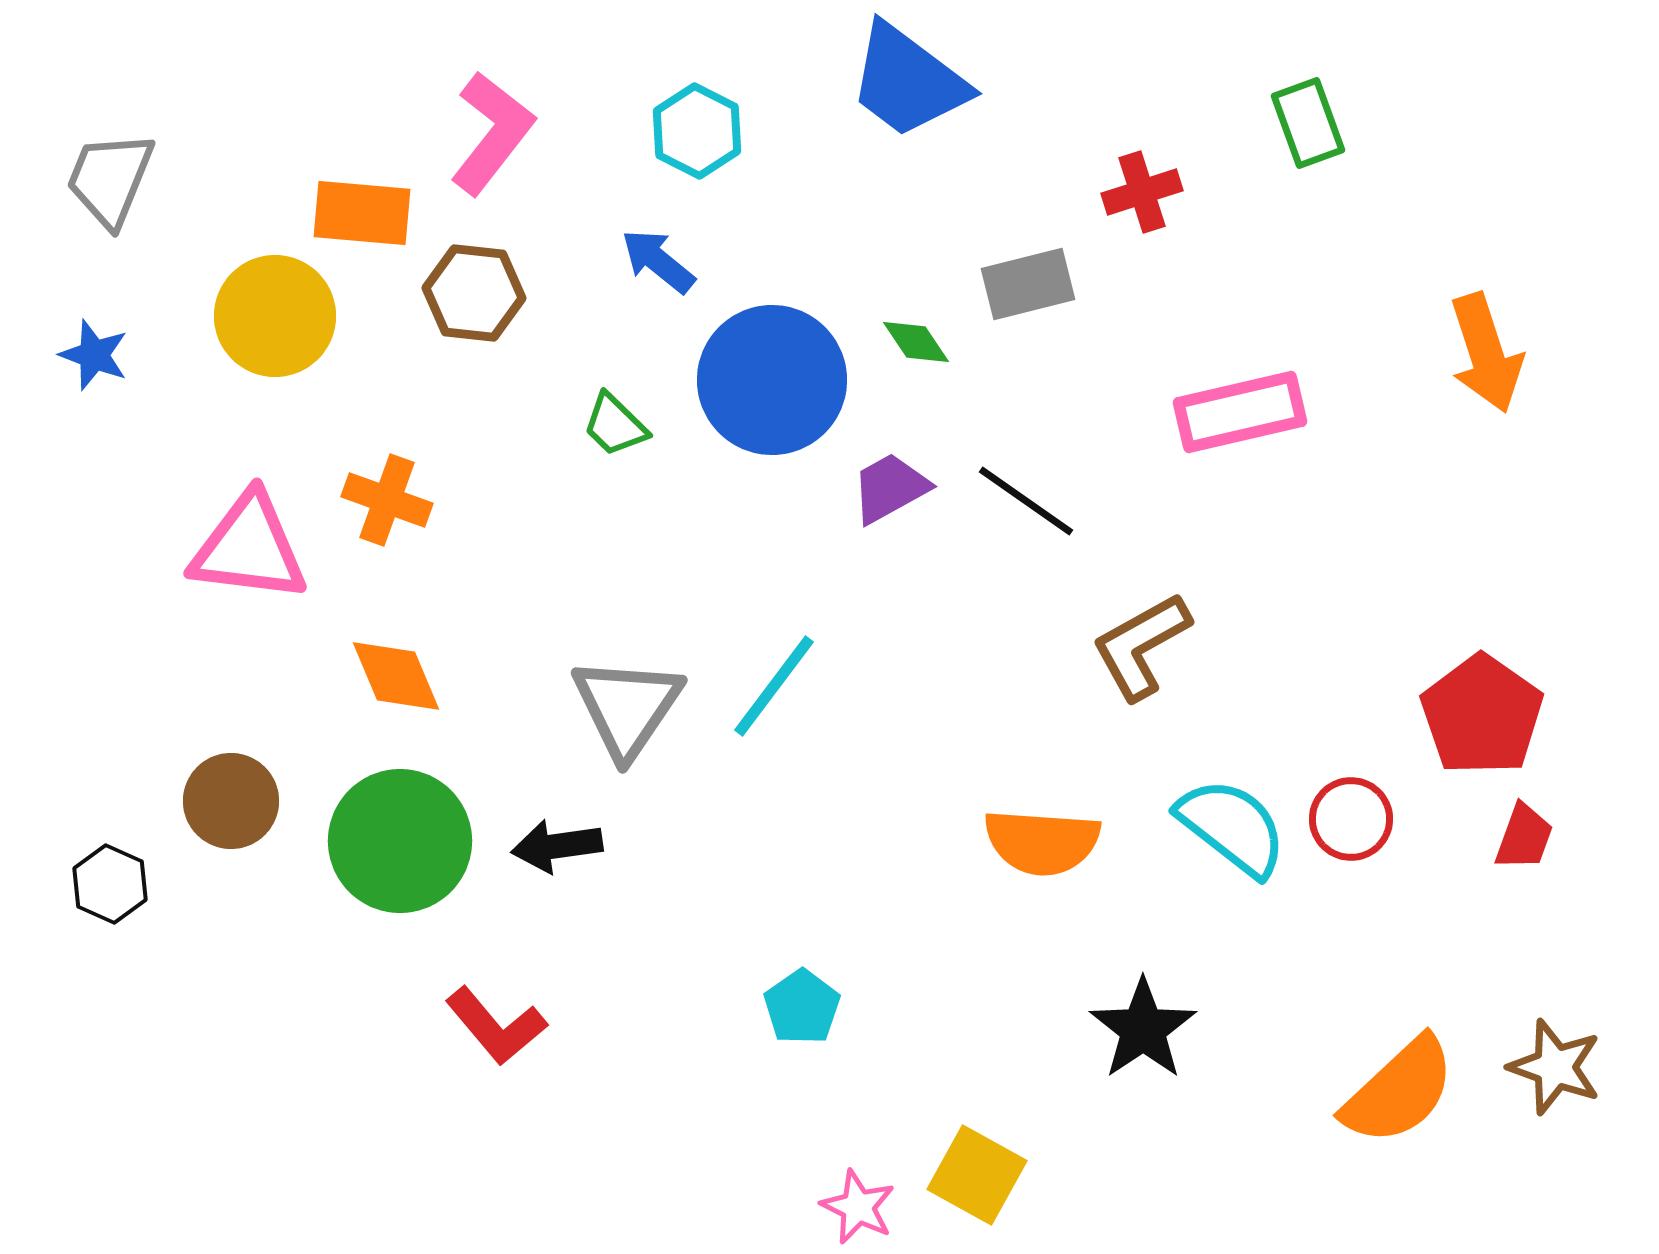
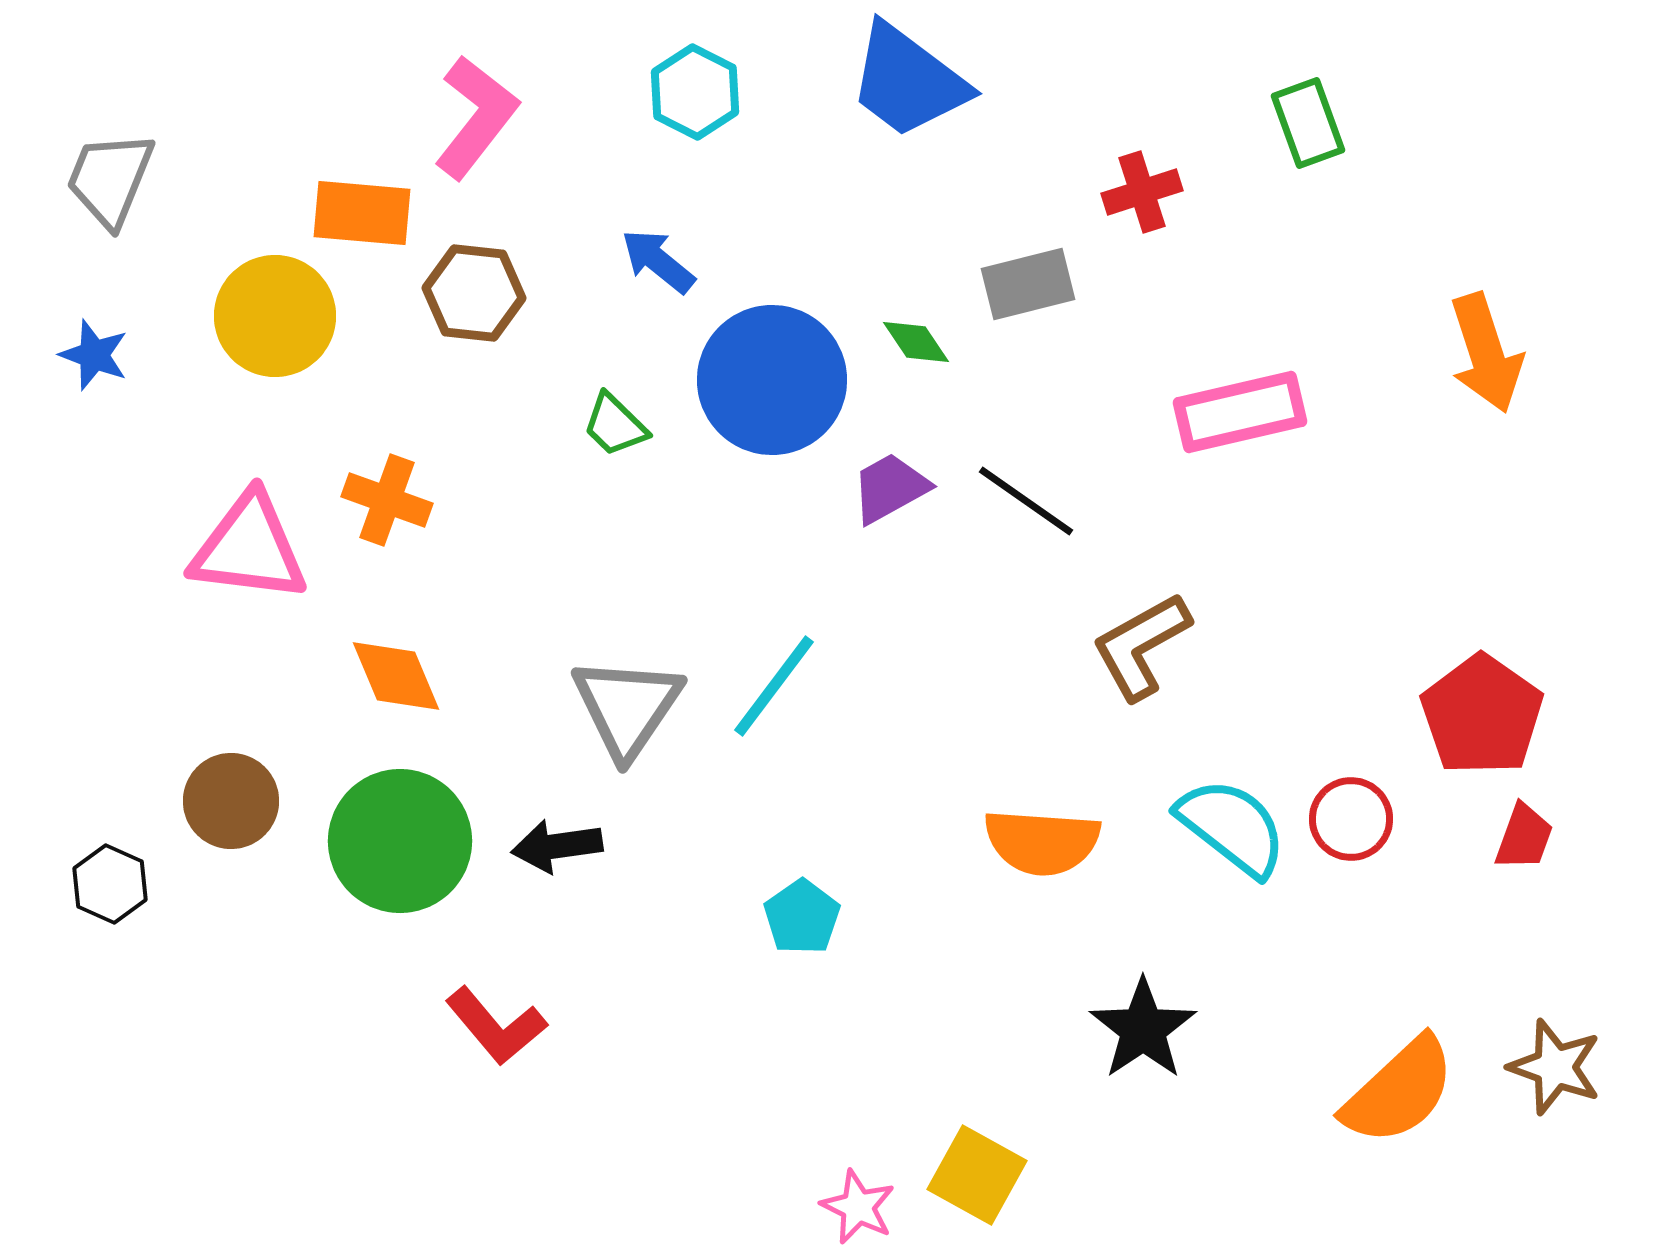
cyan hexagon at (697, 131): moved 2 px left, 39 px up
pink L-shape at (492, 133): moved 16 px left, 16 px up
cyan pentagon at (802, 1007): moved 90 px up
